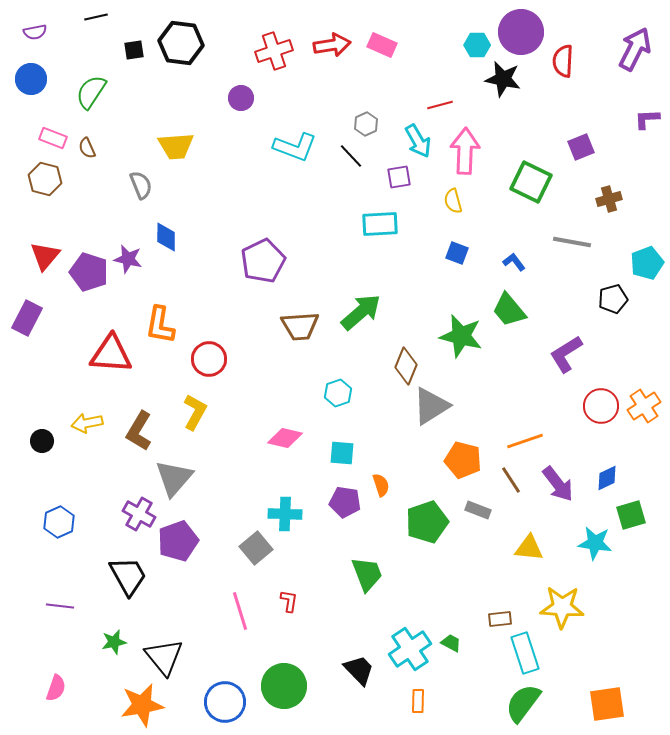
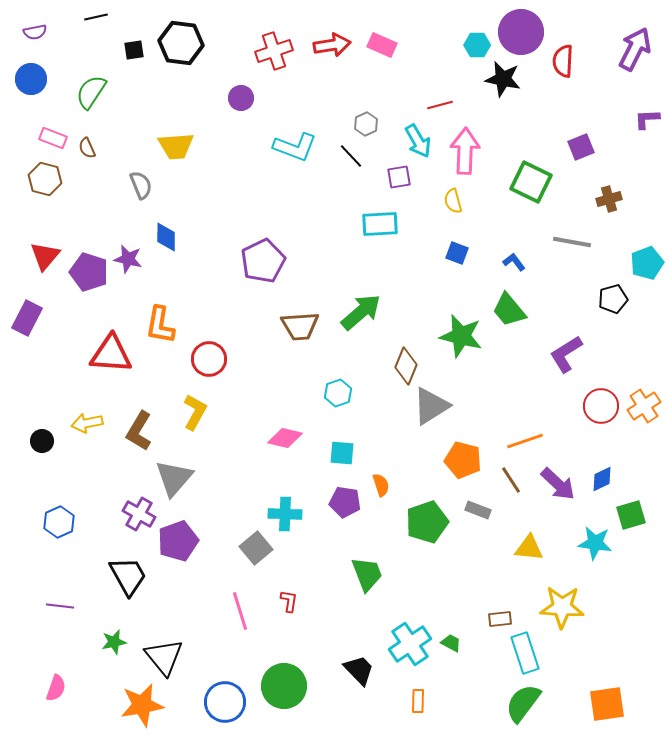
blue diamond at (607, 478): moved 5 px left, 1 px down
purple arrow at (558, 484): rotated 9 degrees counterclockwise
cyan cross at (410, 649): moved 5 px up
